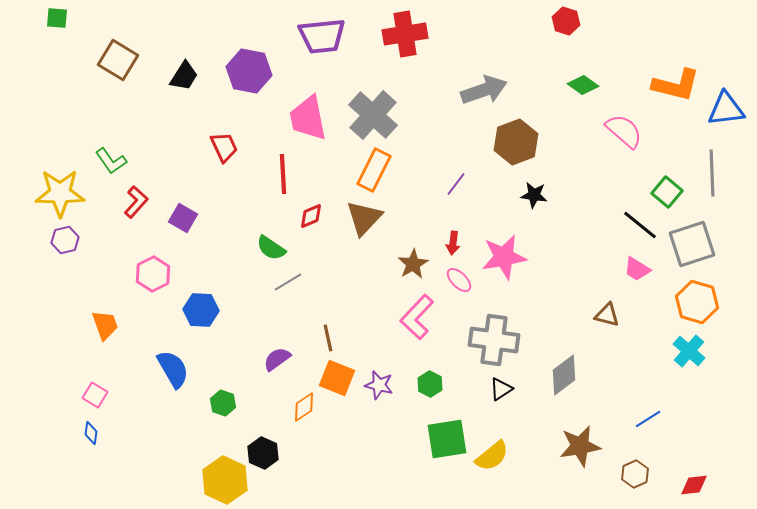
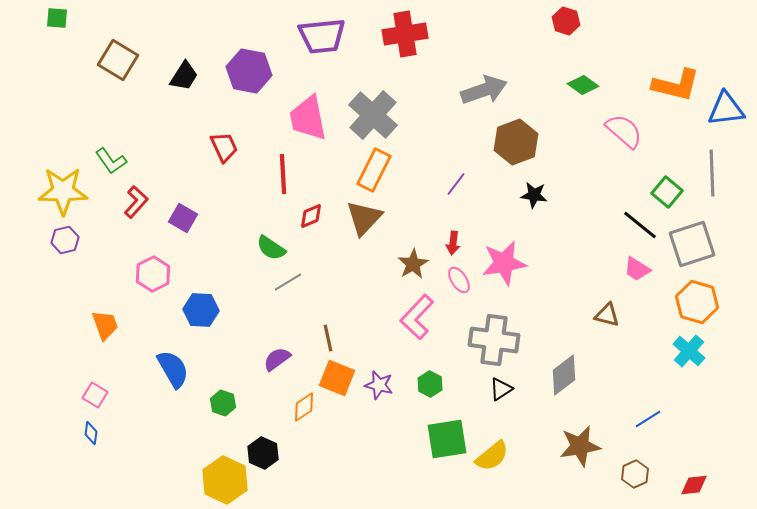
yellow star at (60, 193): moved 3 px right, 2 px up
pink star at (504, 257): moved 6 px down
pink ellipse at (459, 280): rotated 12 degrees clockwise
